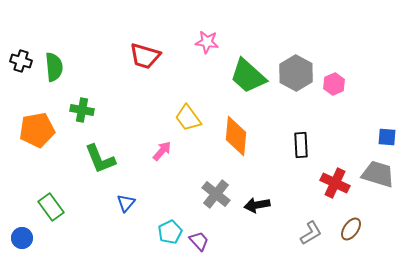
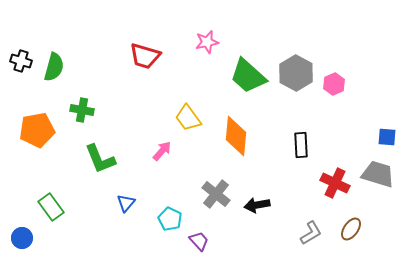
pink star: rotated 20 degrees counterclockwise
green semicircle: rotated 20 degrees clockwise
cyan pentagon: moved 13 px up; rotated 20 degrees counterclockwise
